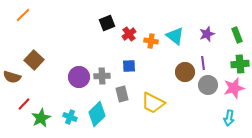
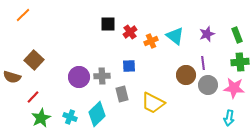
black square: moved 1 px right, 1 px down; rotated 21 degrees clockwise
red cross: moved 1 px right, 2 px up
orange cross: rotated 32 degrees counterclockwise
green cross: moved 2 px up
brown circle: moved 1 px right, 3 px down
pink star: rotated 20 degrees clockwise
red line: moved 9 px right, 7 px up
